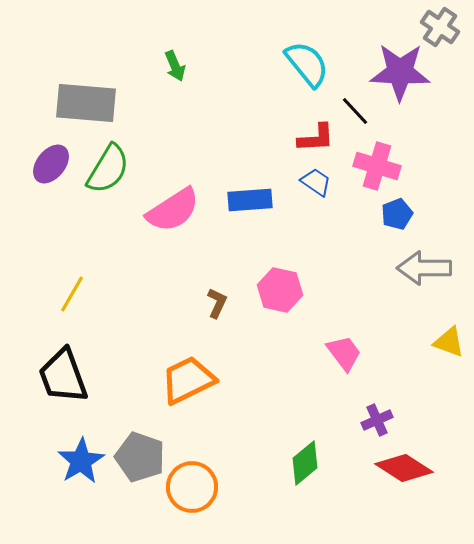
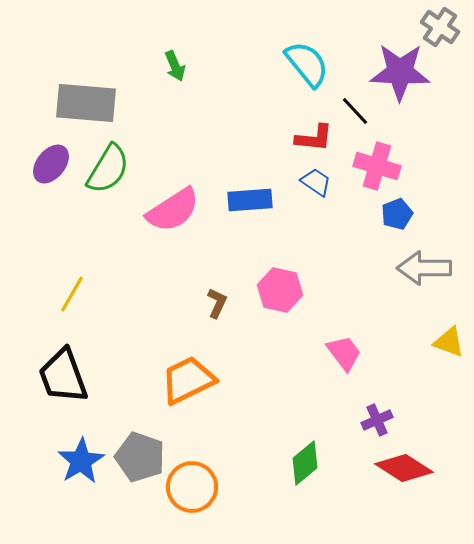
red L-shape: moved 2 px left; rotated 9 degrees clockwise
